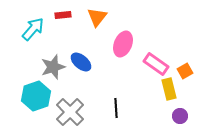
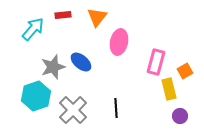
pink ellipse: moved 4 px left, 2 px up; rotated 10 degrees counterclockwise
pink rectangle: moved 2 px up; rotated 70 degrees clockwise
gray cross: moved 3 px right, 2 px up
